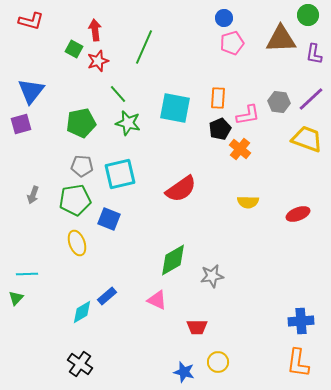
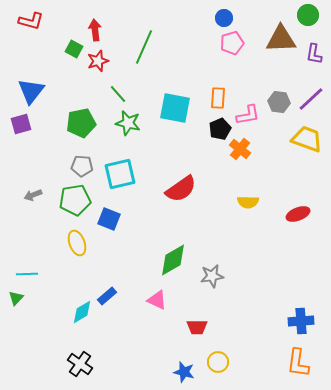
gray arrow at (33, 195): rotated 48 degrees clockwise
